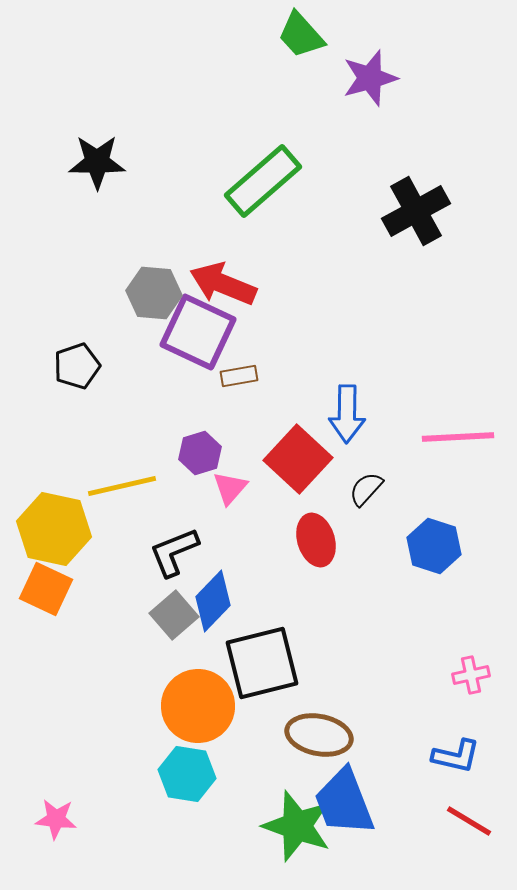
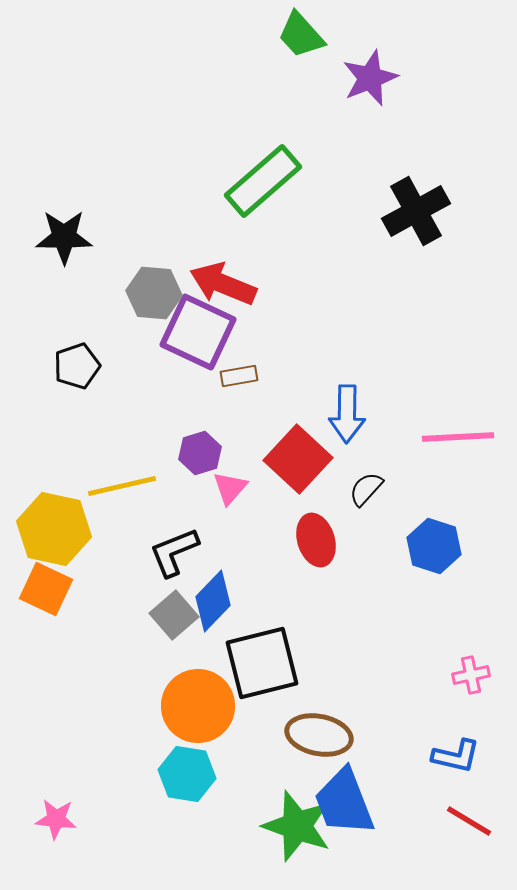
purple star: rotated 6 degrees counterclockwise
black star: moved 33 px left, 75 px down
